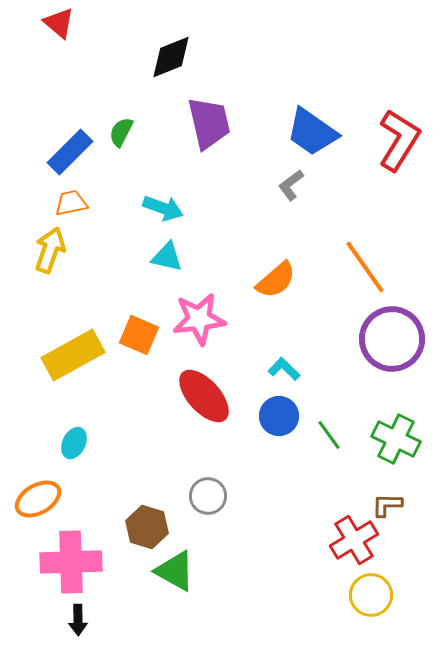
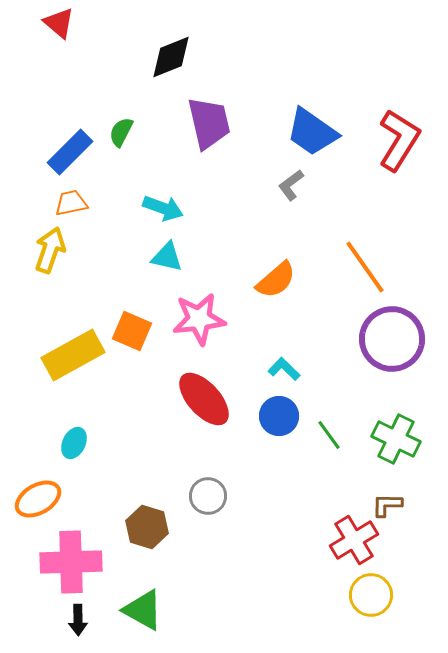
orange square: moved 7 px left, 4 px up
red ellipse: moved 3 px down
green triangle: moved 32 px left, 39 px down
